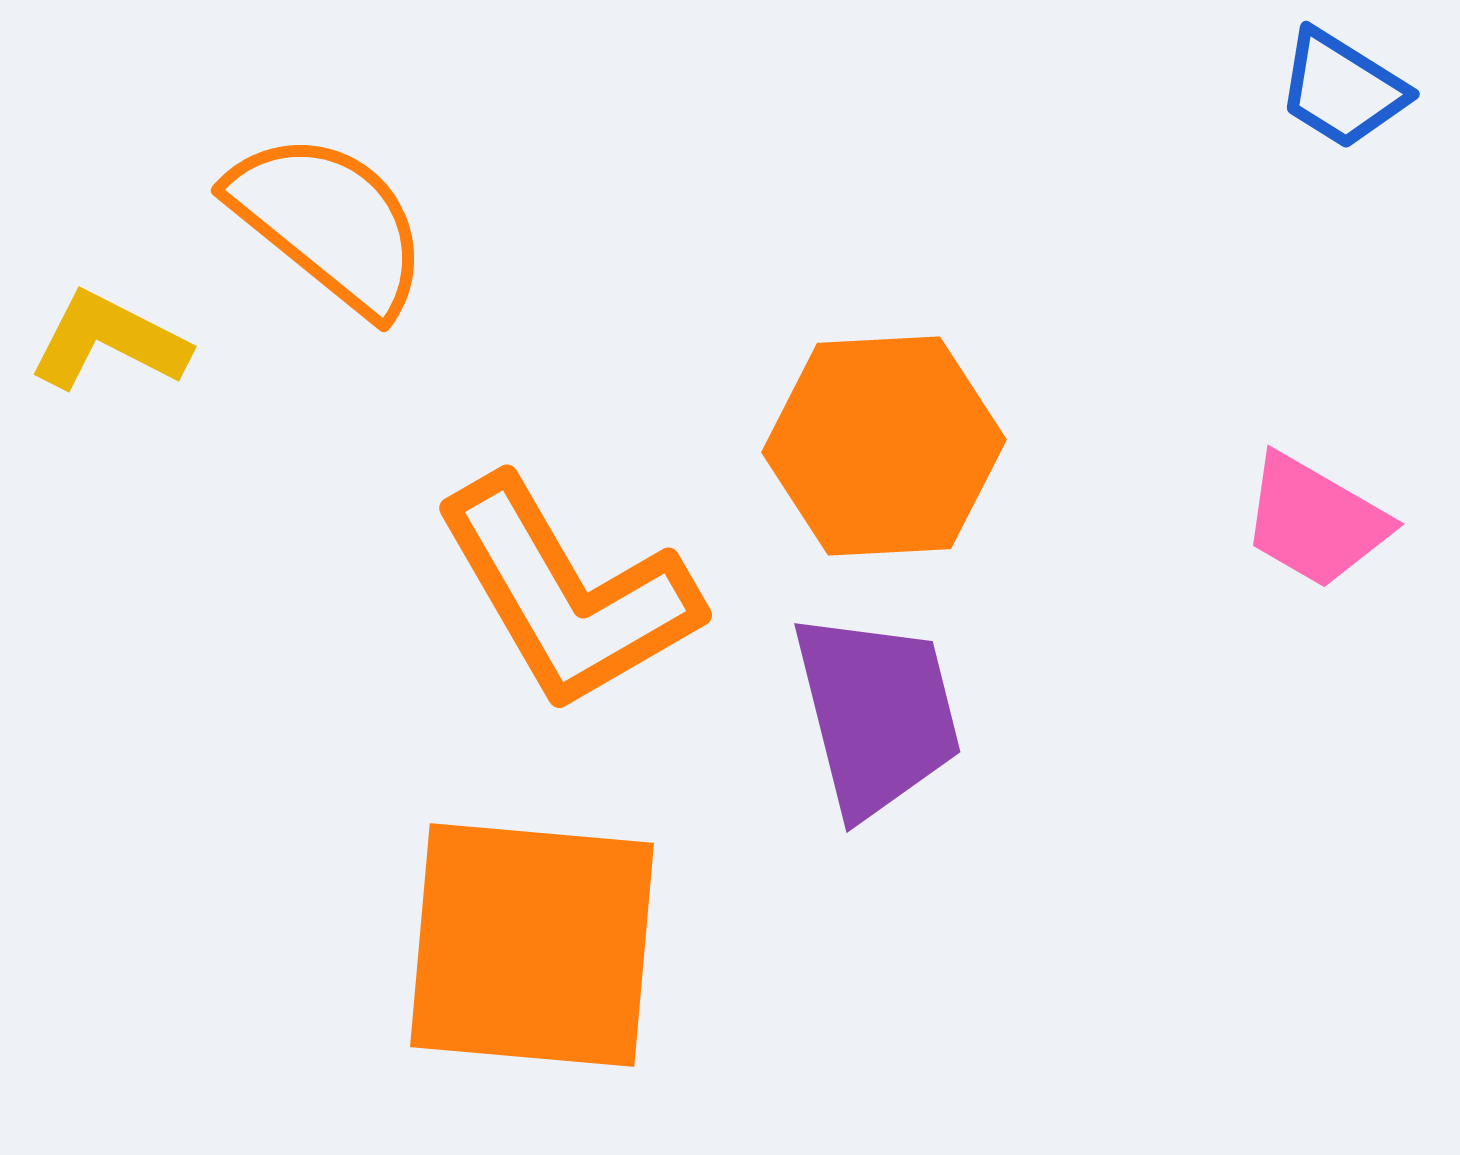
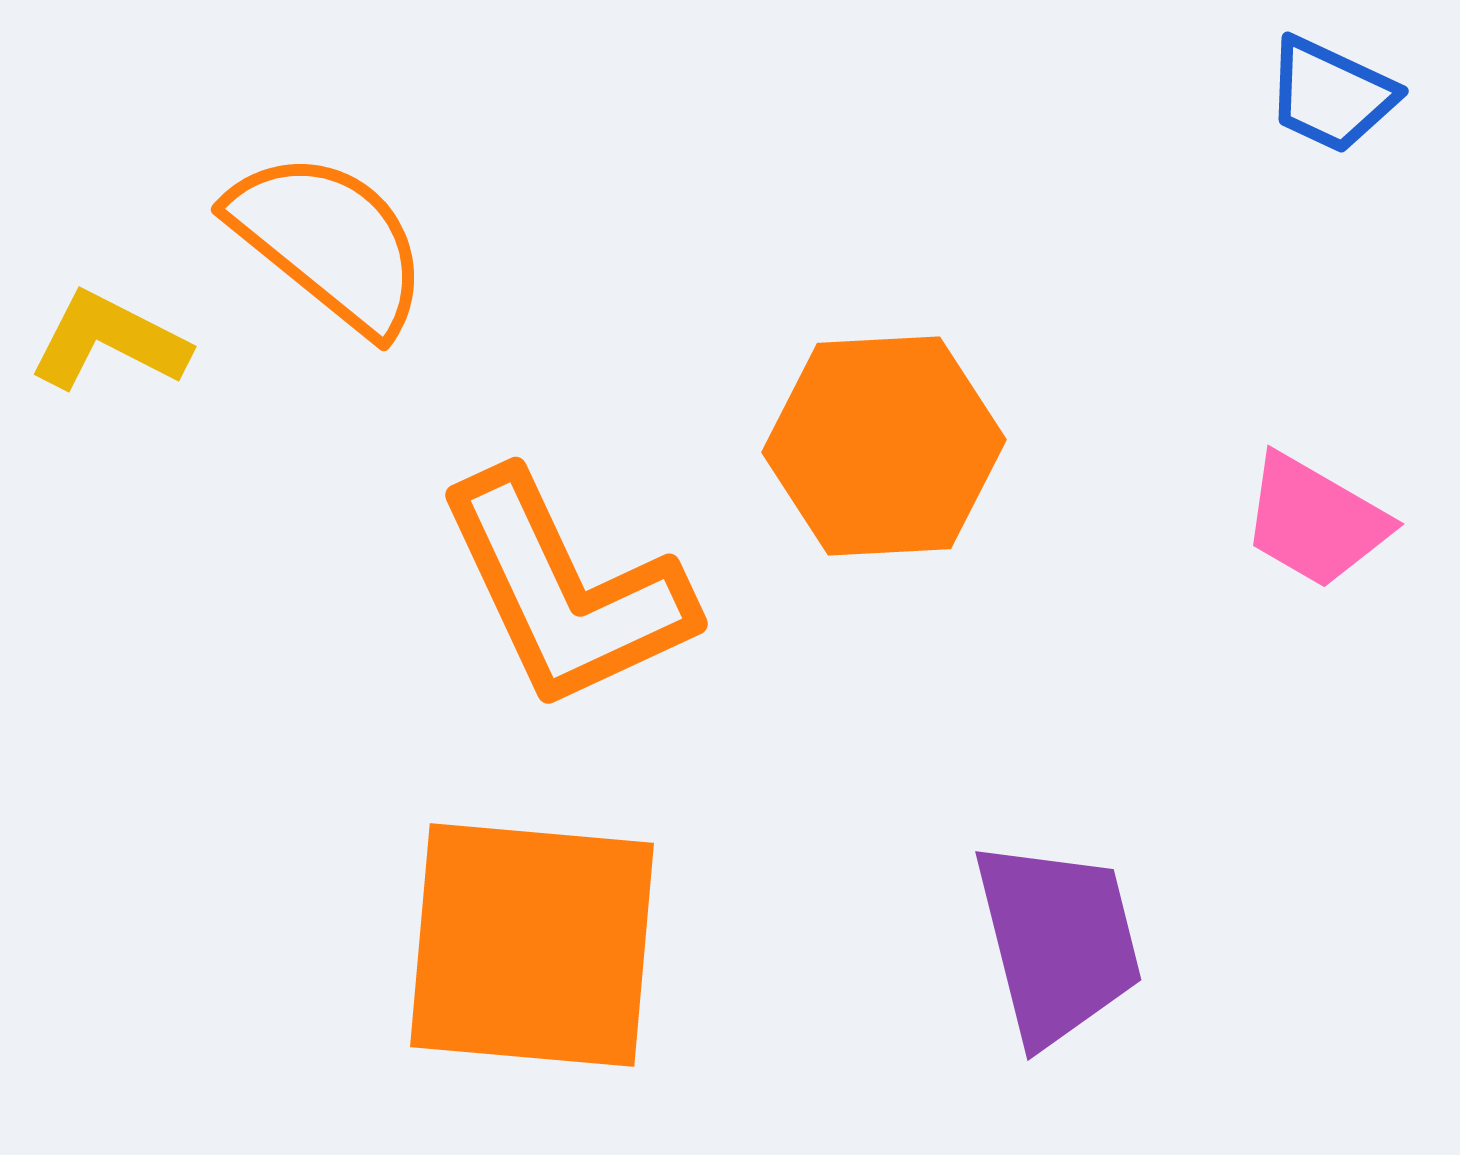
blue trapezoid: moved 11 px left, 6 px down; rotated 7 degrees counterclockwise
orange semicircle: moved 19 px down
orange L-shape: moved 2 px left, 3 px up; rotated 5 degrees clockwise
purple trapezoid: moved 181 px right, 228 px down
